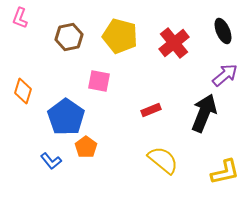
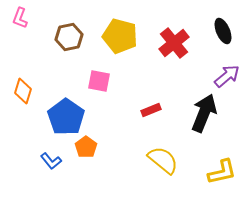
purple arrow: moved 2 px right, 1 px down
yellow L-shape: moved 3 px left
